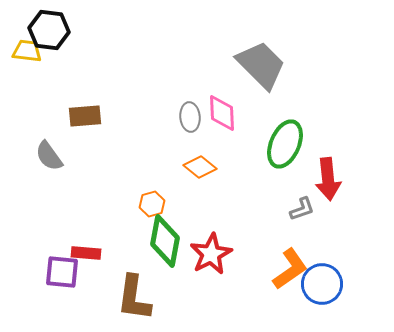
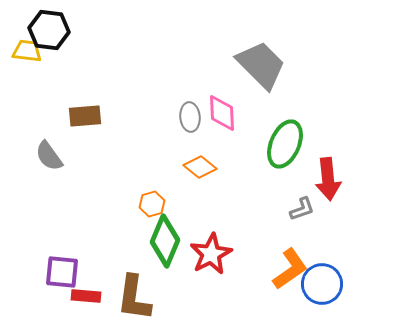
green diamond: rotated 12 degrees clockwise
red rectangle: moved 43 px down
